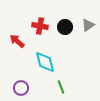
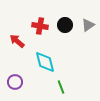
black circle: moved 2 px up
purple circle: moved 6 px left, 6 px up
